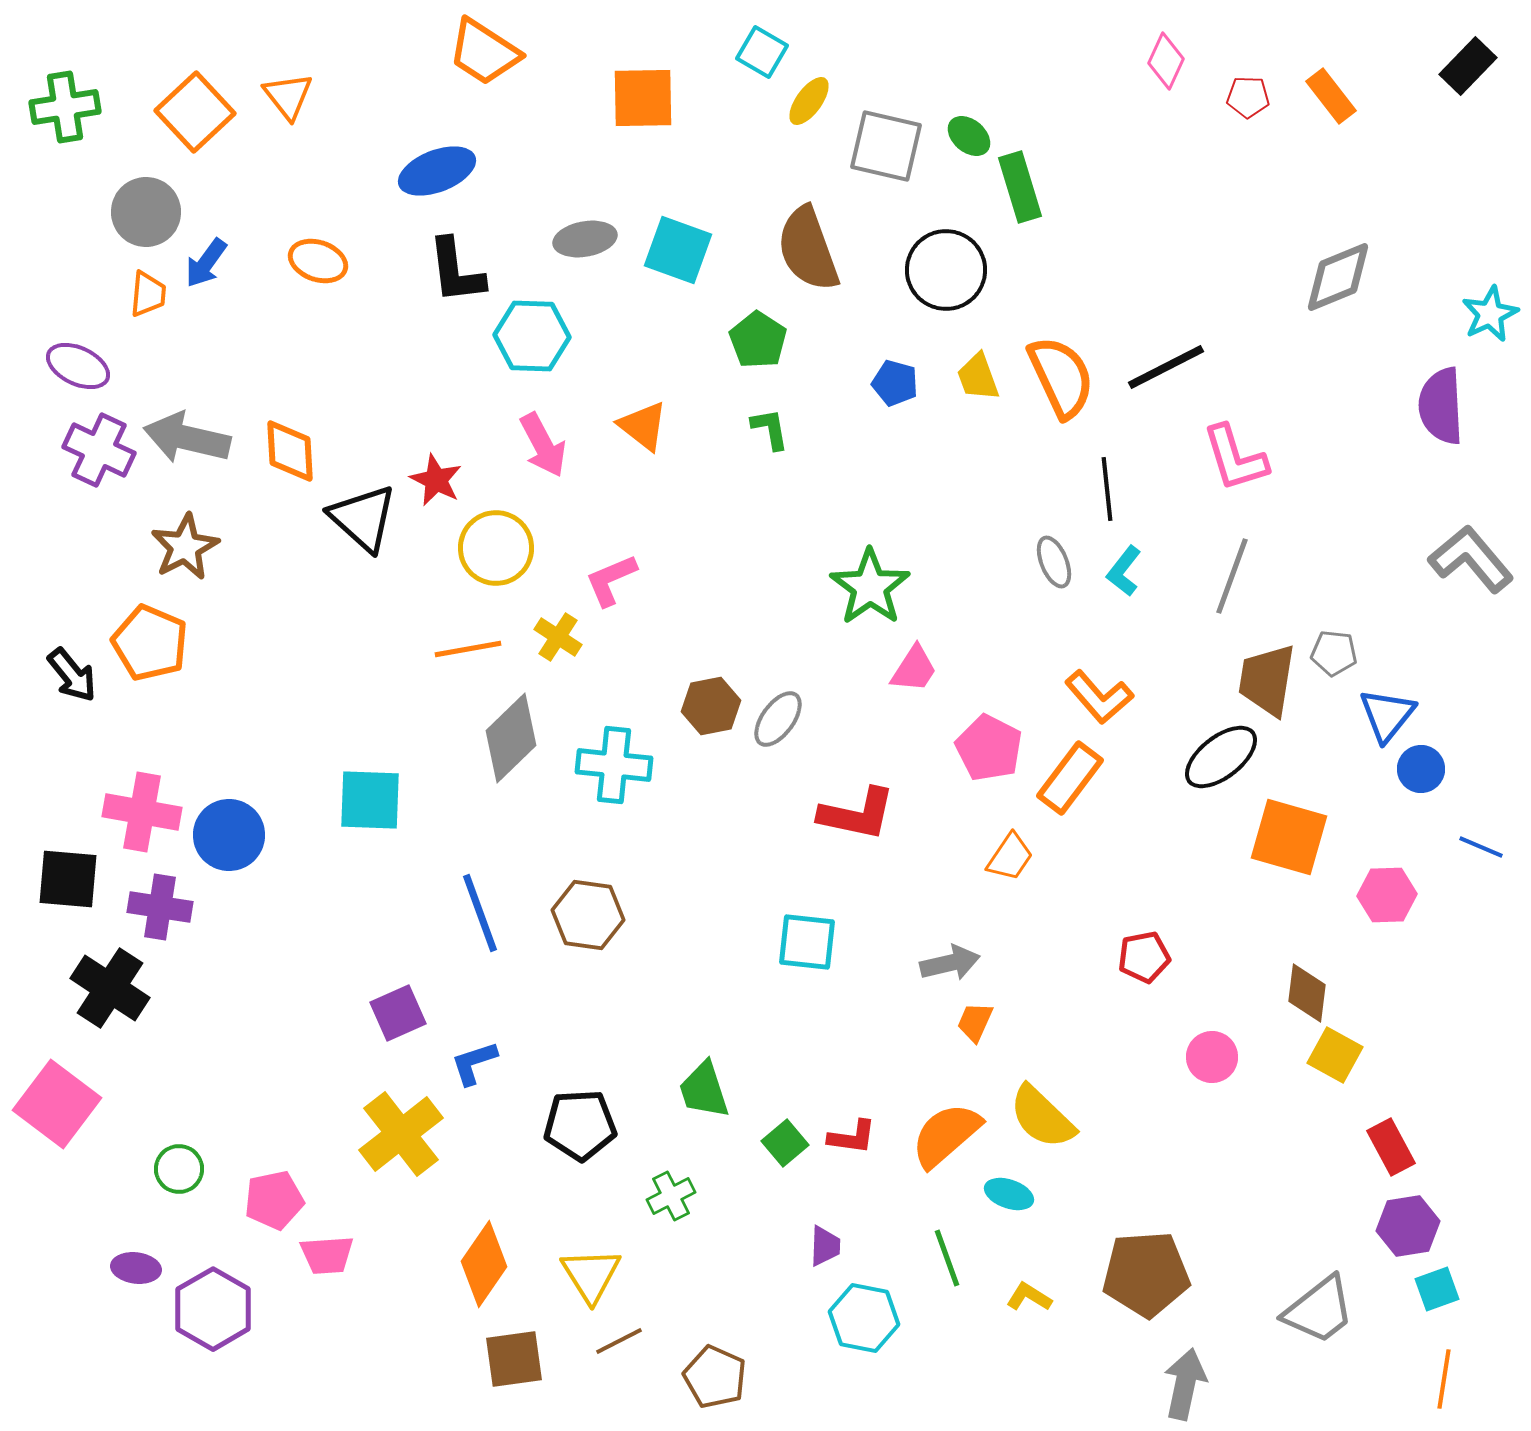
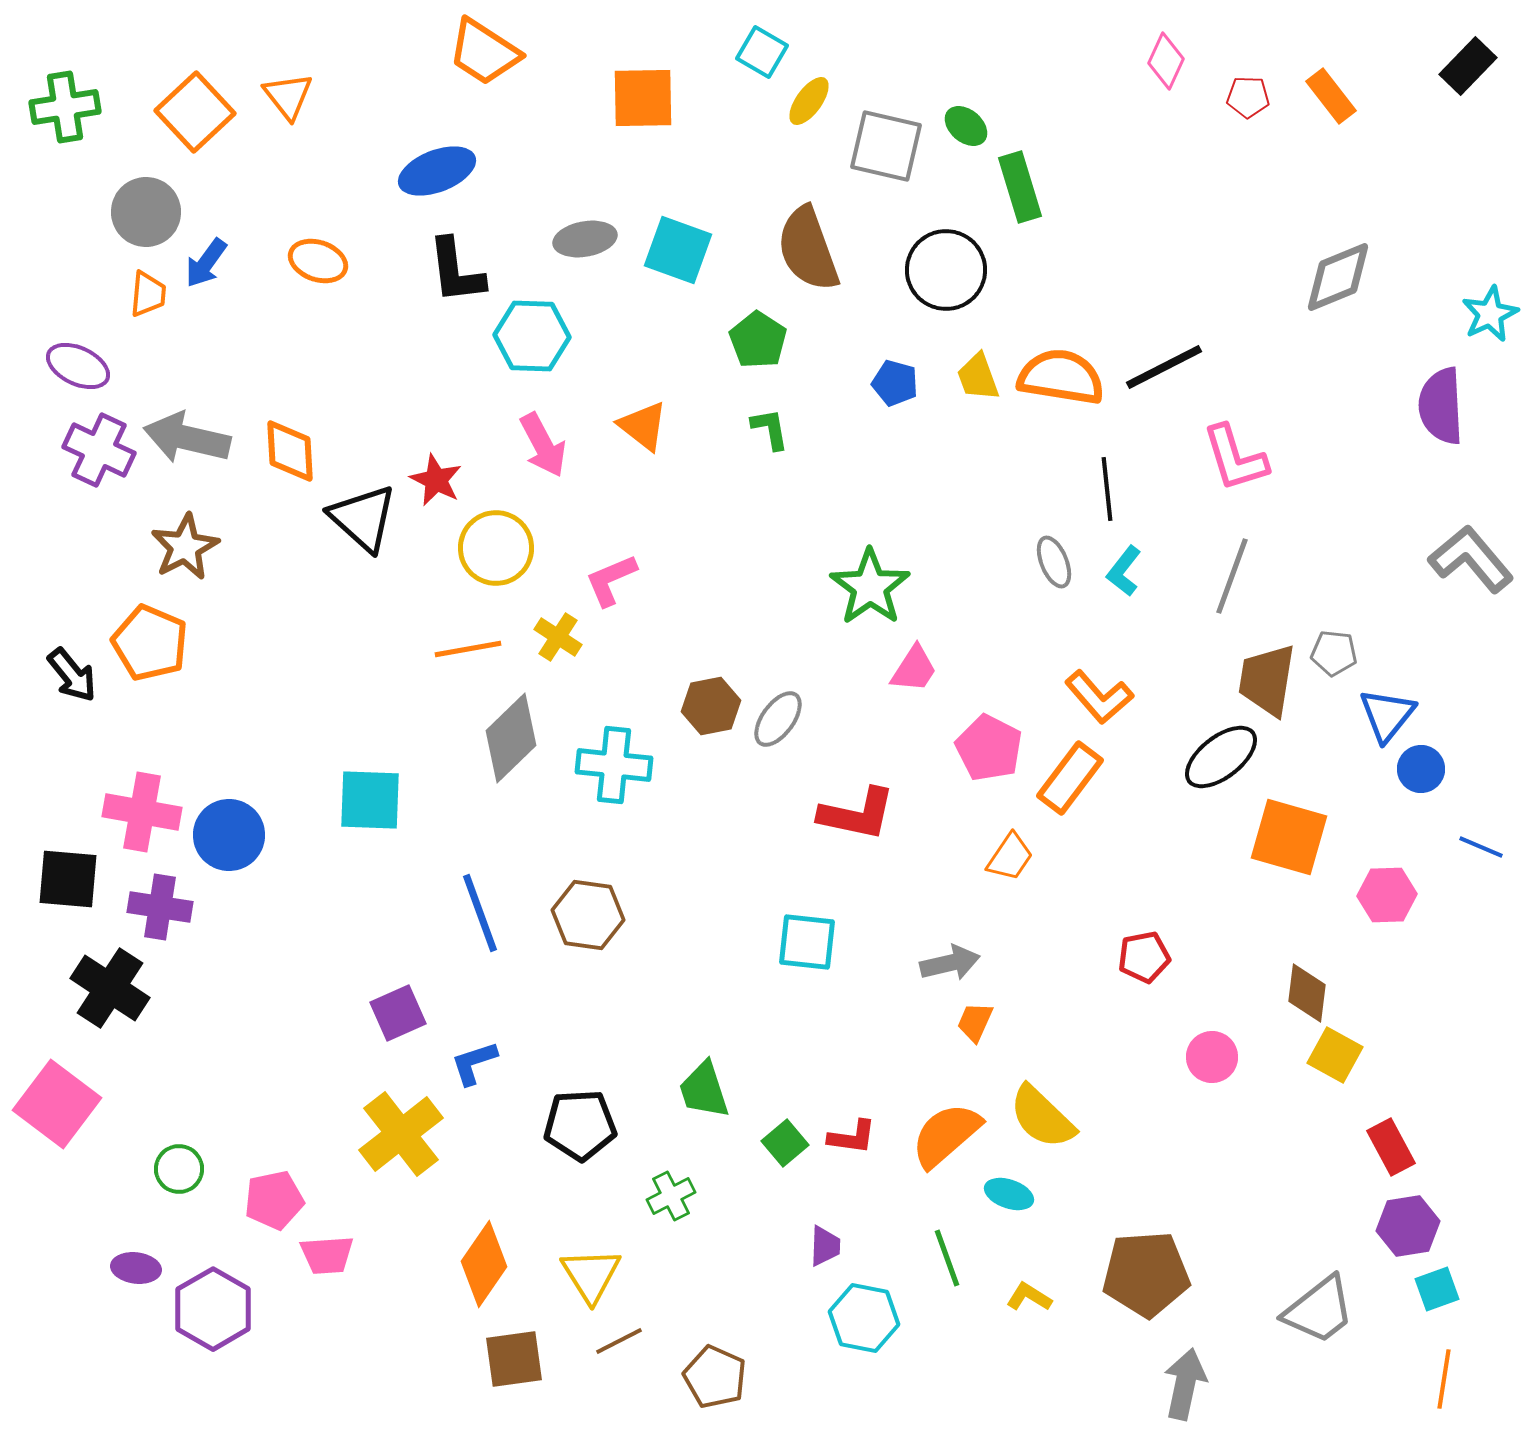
green ellipse at (969, 136): moved 3 px left, 10 px up
black line at (1166, 367): moved 2 px left
orange semicircle at (1061, 377): rotated 56 degrees counterclockwise
